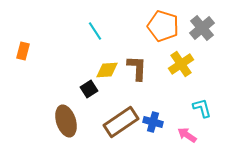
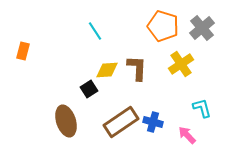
pink arrow: rotated 12 degrees clockwise
